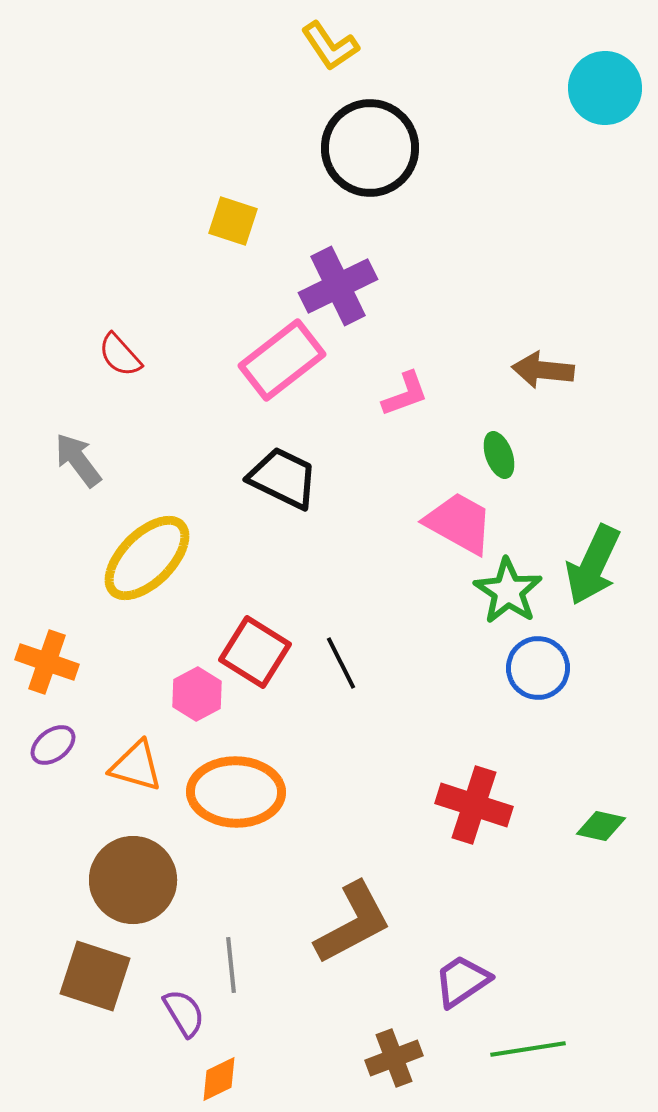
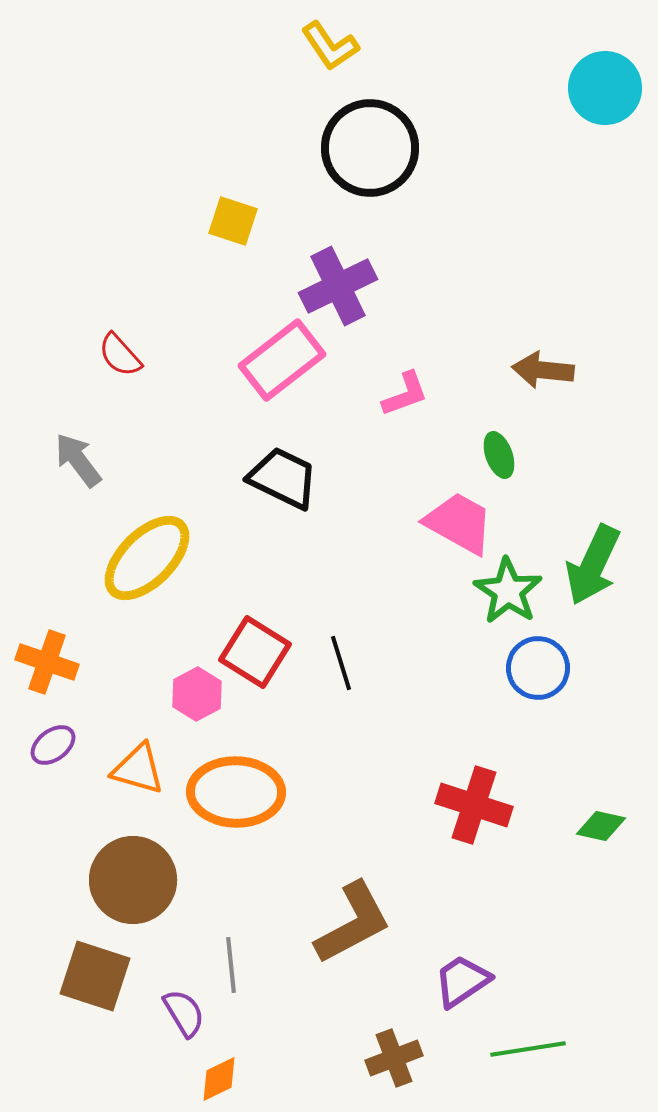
black line: rotated 10 degrees clockwise
orange triangle: moved 2 px right, 3 px down
